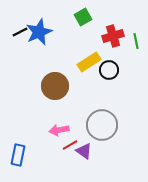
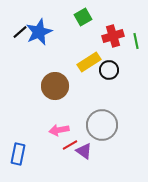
black line: rotated 14 degrees counterclockwise
blue rectangle: moved 1 px up
